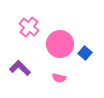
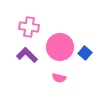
pink cross: rotated 30 degrees counterclockwise
pink circle: moved 3 px down
purple L-shape: moved 7 px right, 13 px up
